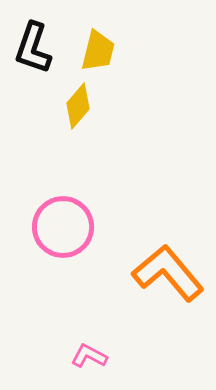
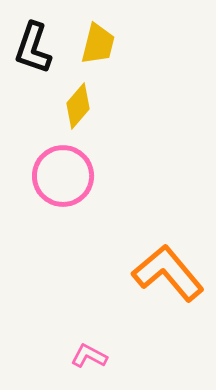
yellow trapezoid: moved 7 px up
pink circle: moved 51 px up
